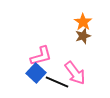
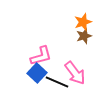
orange star: rotated 18 degrees clockwise
brown star: moved 1 px right
blue square: moved 1 px right
